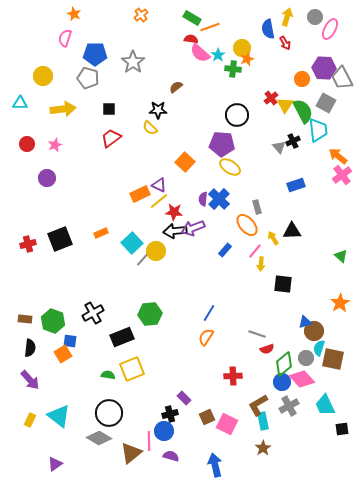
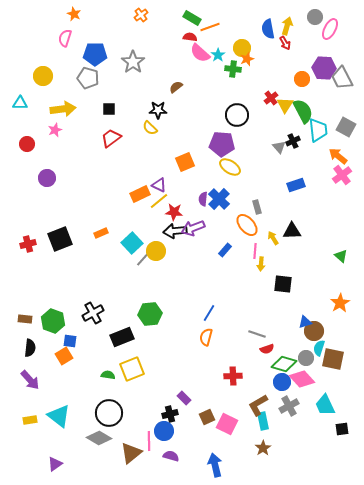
yellow arrow at (287, 17): moved 9 px down
red semicircle at (191, 39): moved 1 px left, 2 px up
gray square at (326, 103): moved 20 px right, 24 px down
pink star at (55, 145): moved 15 px up
orange square at (185, 162): rotated 24 degrees clockwise
pink line at (255, 251): rotated 35 degrees counterclockwise
orange semicircle at (206, 337): rotated 18 degrees counterclockwise
orange square at (63, 354): moved 1 px right, 2 px down
green diamond at (284, 364): rotated 55 degrees clockwise
yellow rectangle at (30, 420): rotated 56 degrees clockwise
